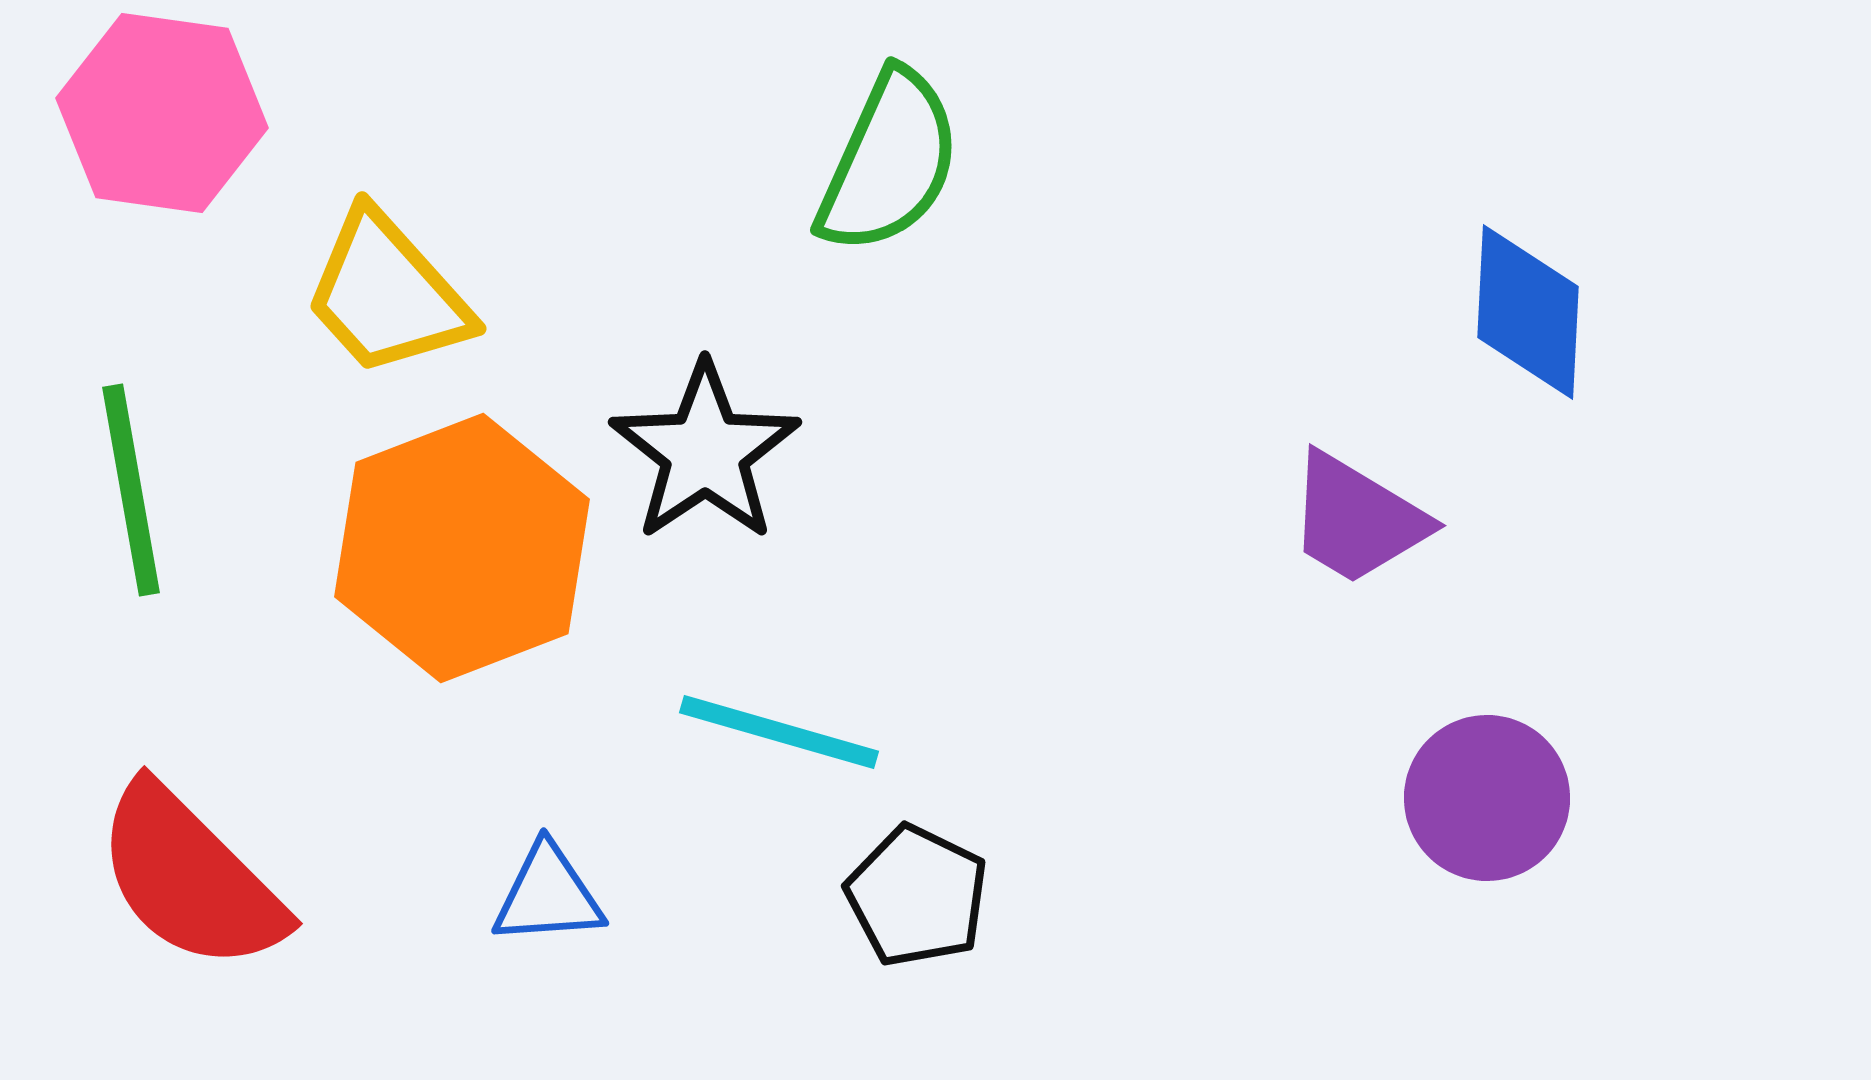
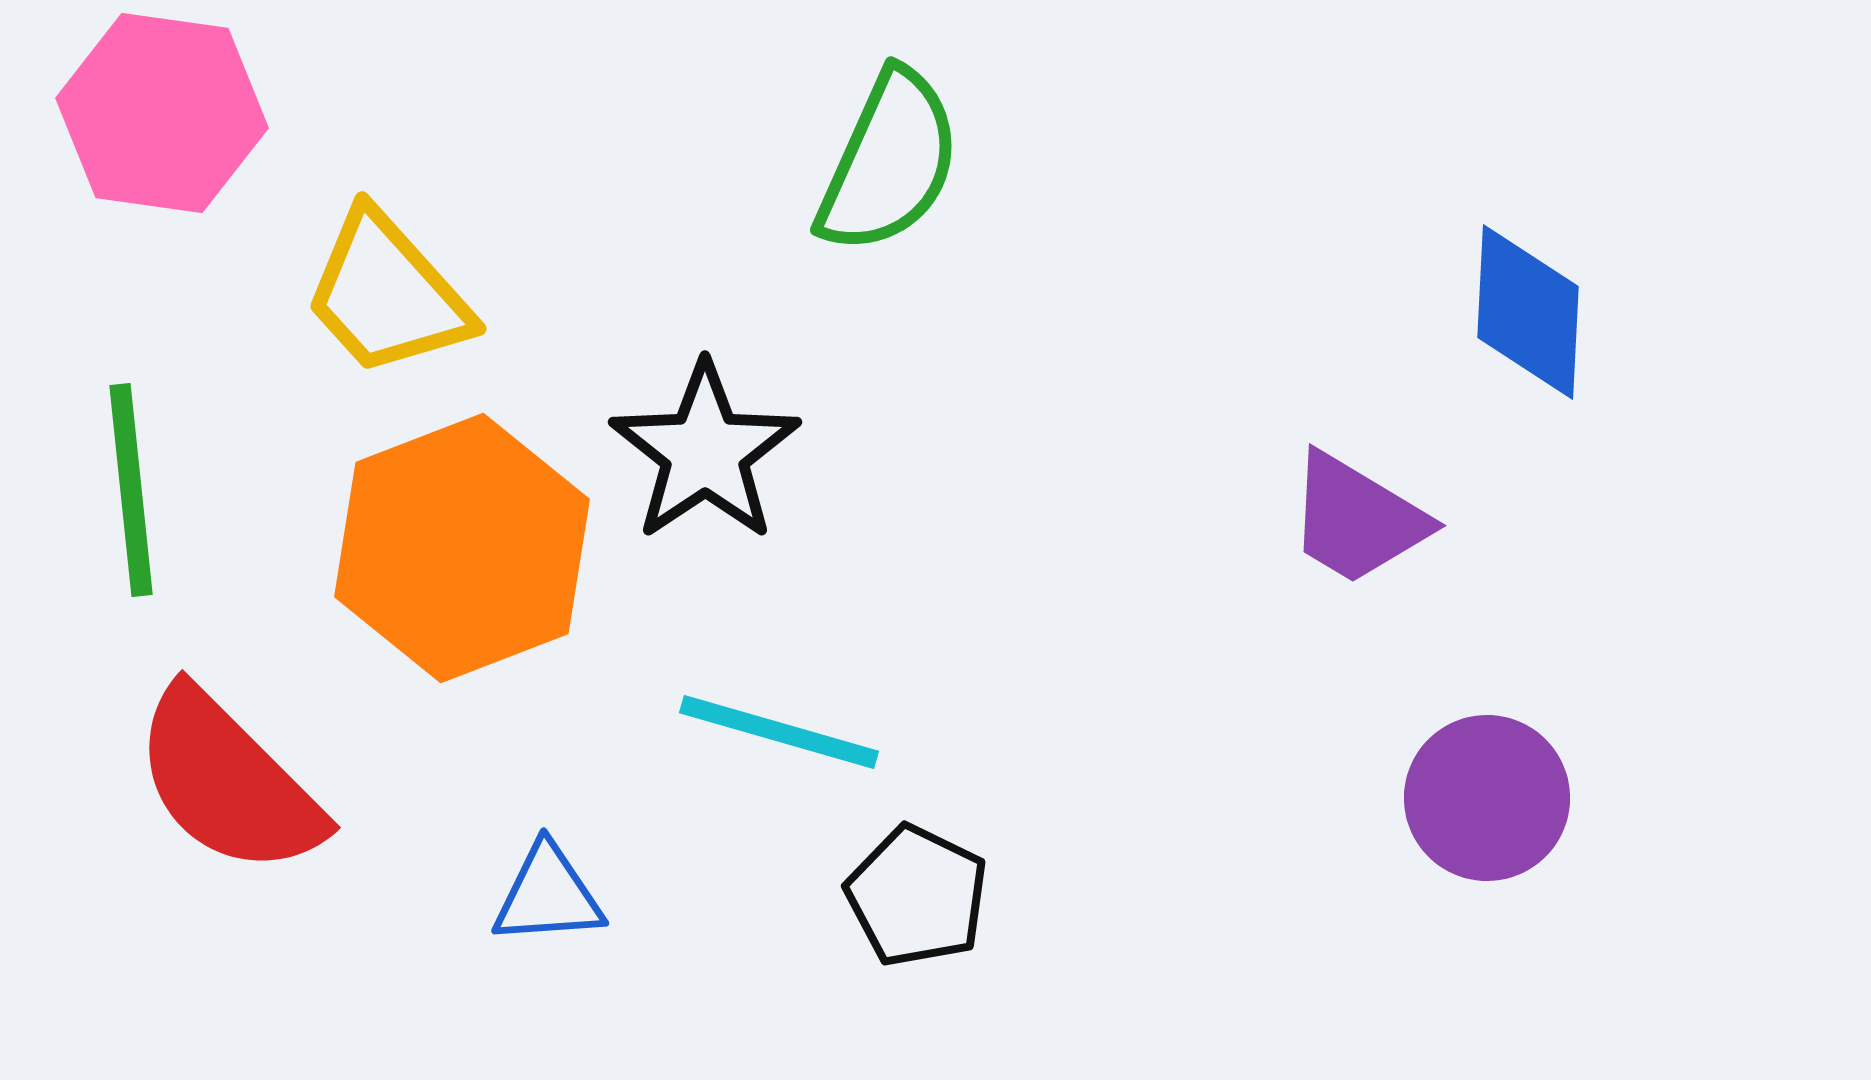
green line: rotated 4 degrees clockwise
red semicircle: moved 38 px right, 96 px up
